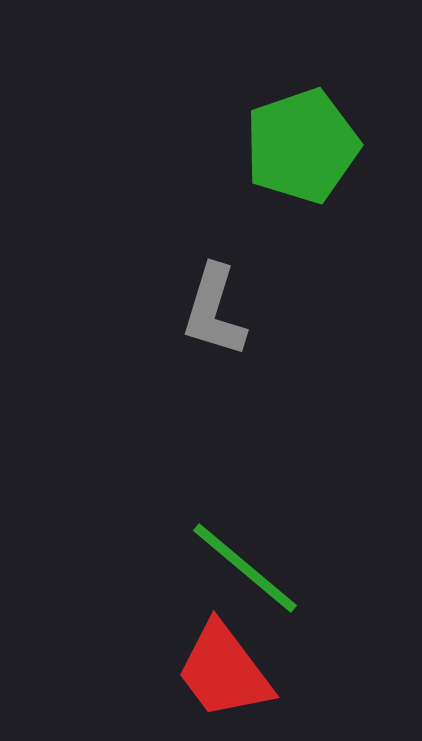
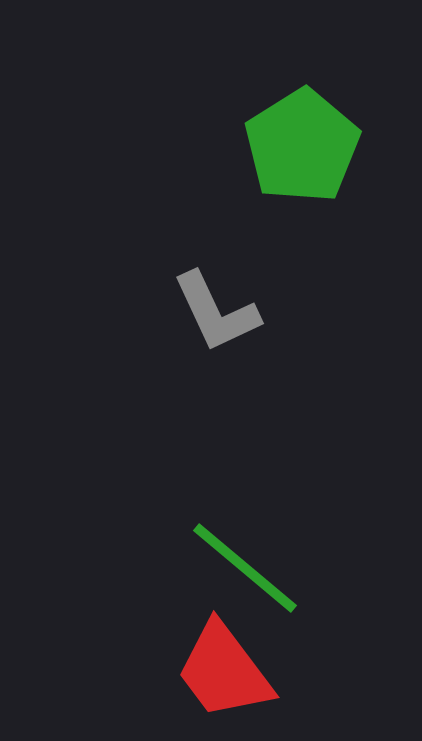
green pentagon: rotated 13 degrees counterclockwise
gray L-shape: moved 2 px right, 1 px down; rotated 42 degrees counterclockwise
